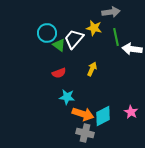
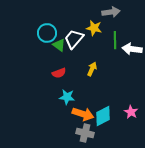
green line: moved 1 px left, 3 px down; rotated 12 degrees clockwise
